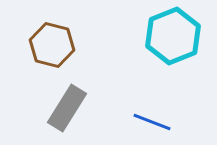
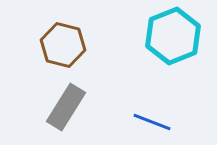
brown hexagon: moved 11 px right
gray rectangle: moved 1 px left, 1 px up
